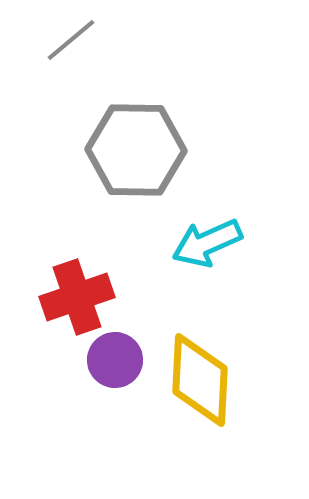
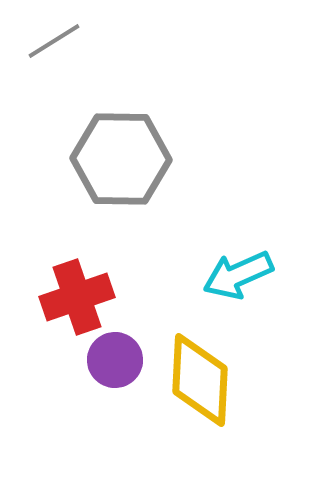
gray line: moved 17 px left, 1 px down; rotated 8 degrees clockwise
gray hexagon: moved 15 px left, 9 px down
cyan arrow: moved 31 px right, 32 px down
